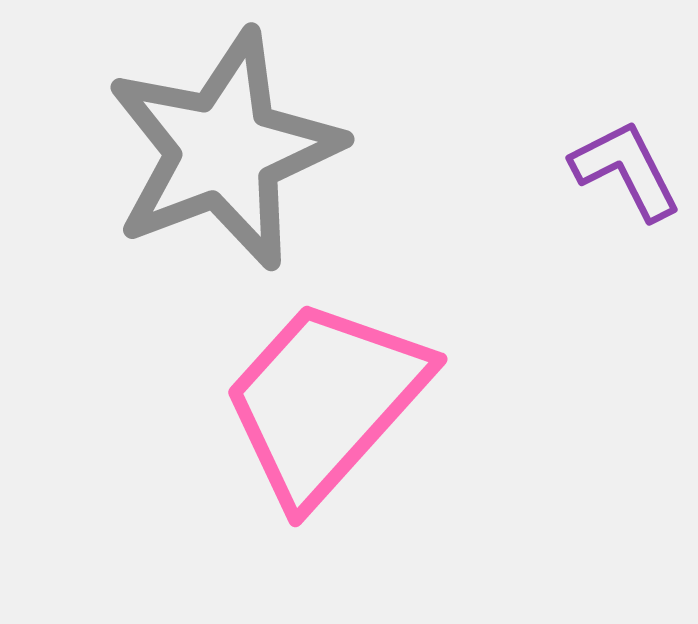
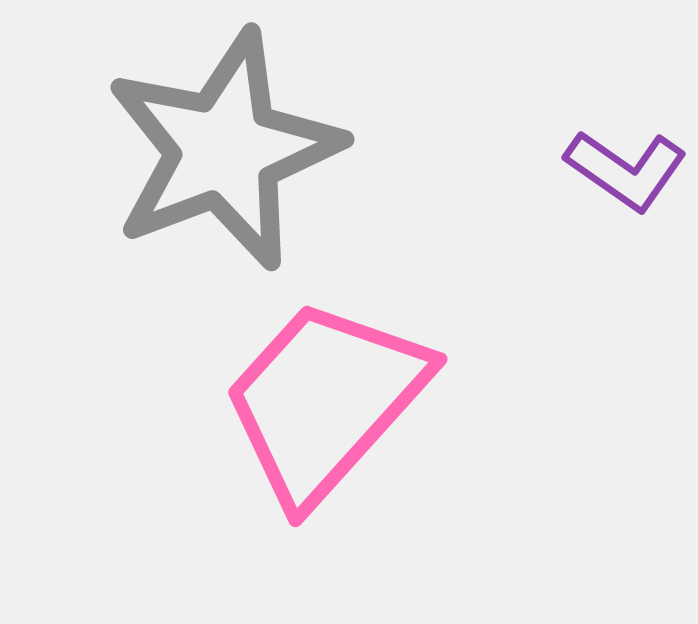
purple L-shape: rotated 152 degrees clockwise
